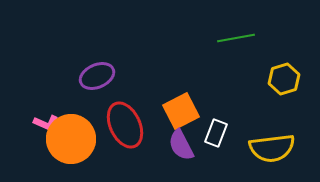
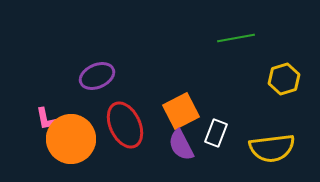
pink L-shape: moved 4 px up; rotated 55 degrees clockwise
